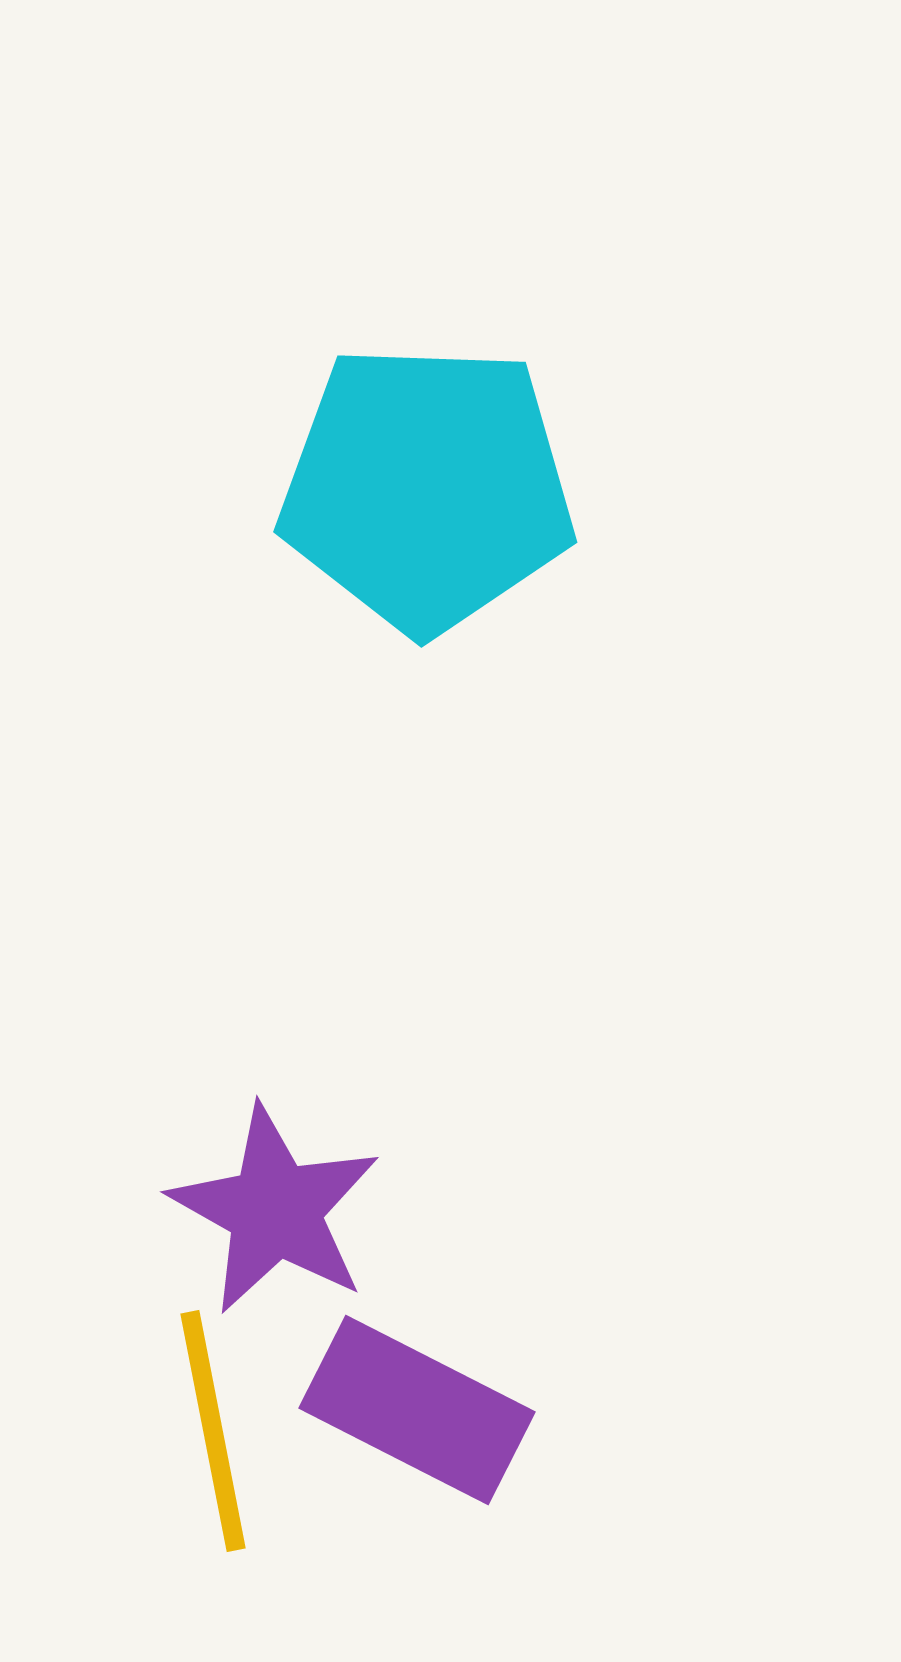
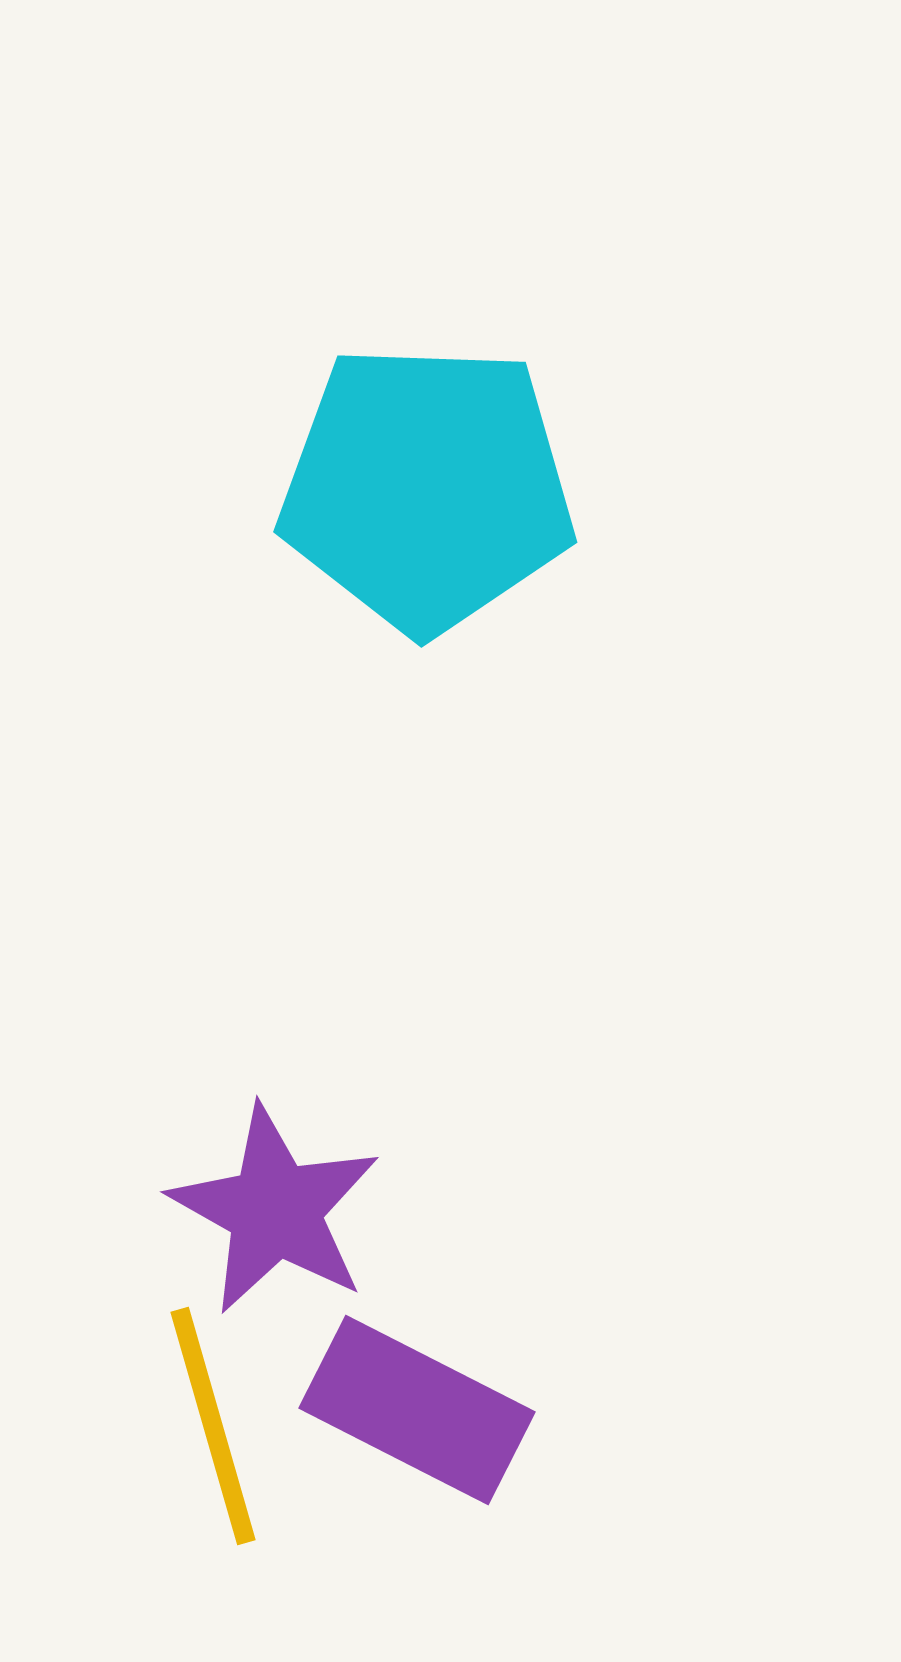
yellow line: moved 5 px up; rotated 5 degrees counterclockwise
